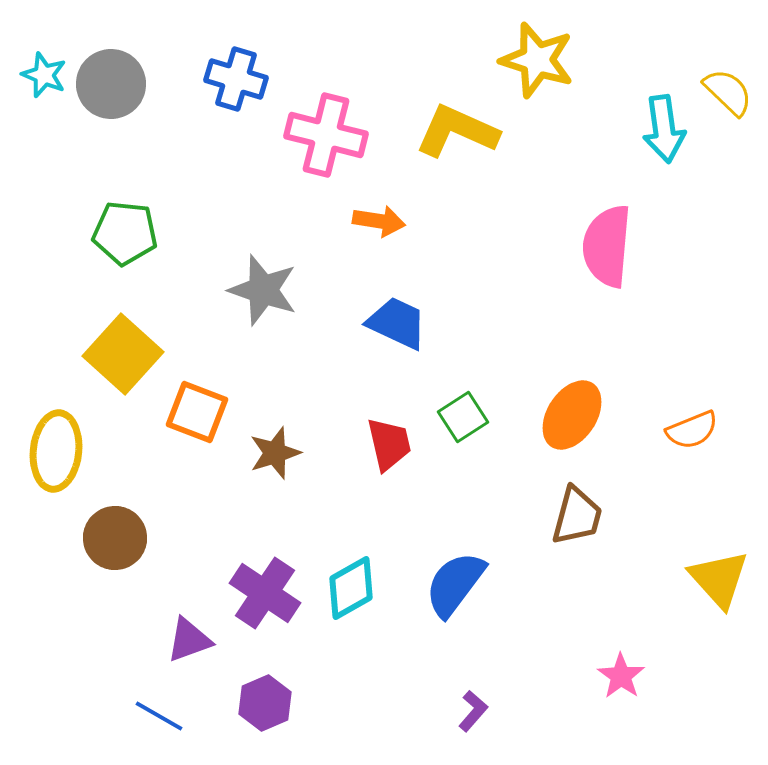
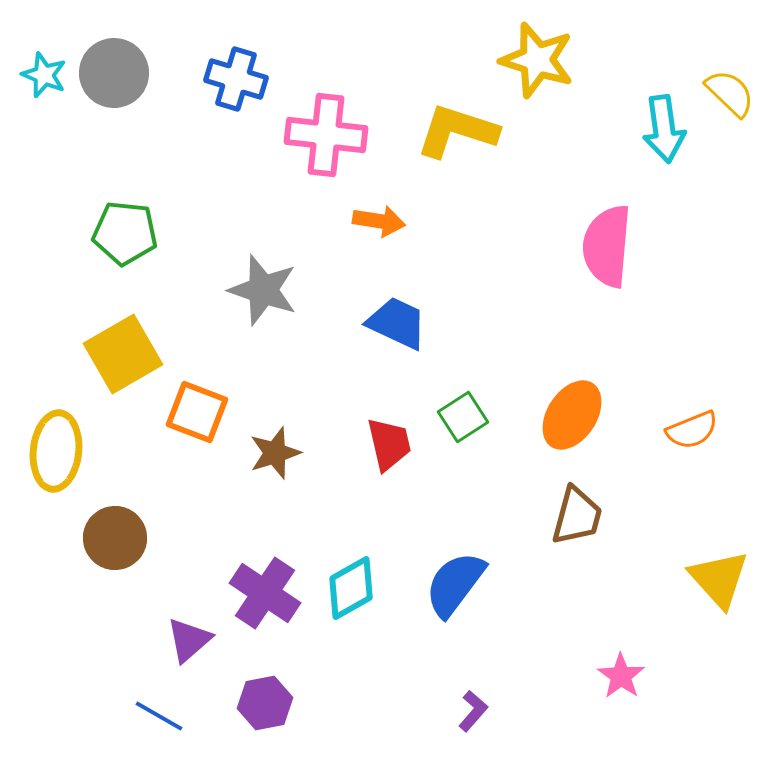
gray circle: moved 3 px right, 11 px up
yellow semicircle: moved 2 px right, 1 px down
yellow L-shape: rotated 6 degrees counterclockwise
pink cross: rotated 8 degrees counterclockwise
yellow square: rotated 18 degrees clockwise
purple triangle: rotated 21 degrees counterclockwise
purple hexagon: rotated 12 degrees clockwise
